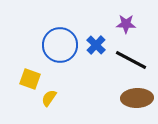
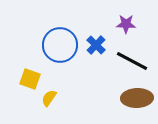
black line: moved 1 px right, 1 px down
